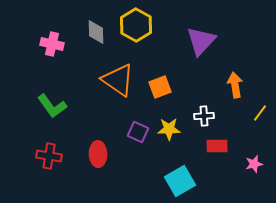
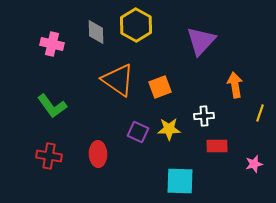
yellow line: rotated 18 degrees counterclockwise
cyan square: rotated 32 degrees clockwise
